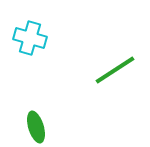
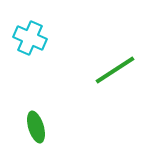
cyan cross: rotated 8 degrees clockwise
